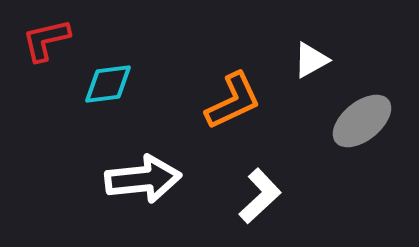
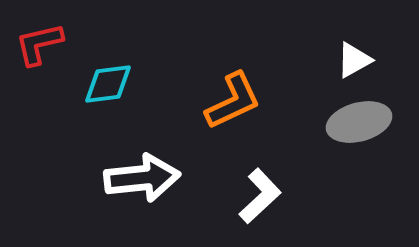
red L-shape: moved 7 px left, 4 px down
white triangle: moved 43 px right
gray ellipse: moved 3 px left, 1 px down; rotated 24 degrees clockwise
white arrow: moved 1 px left, 1 px up
